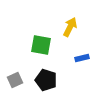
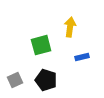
yellow arrow: rotated 18 degrees counterclockwise
green square: rotated 25 degrees counterclockwise
blue rectangle: moved 1 px up
